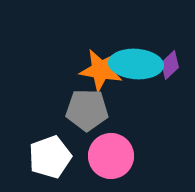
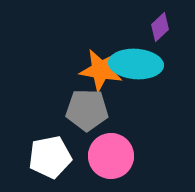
purple diamond: moved 10 px left, 38 px up
white pentagon: rotated 9 degrees clockwise
